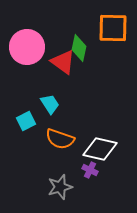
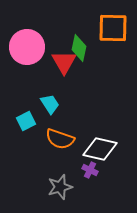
red triangle: moved 1 px right; rotated 24 degrees clockwise
